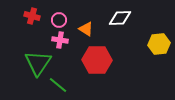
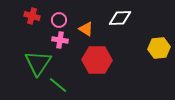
yellow hexagon: moved 4 px down
